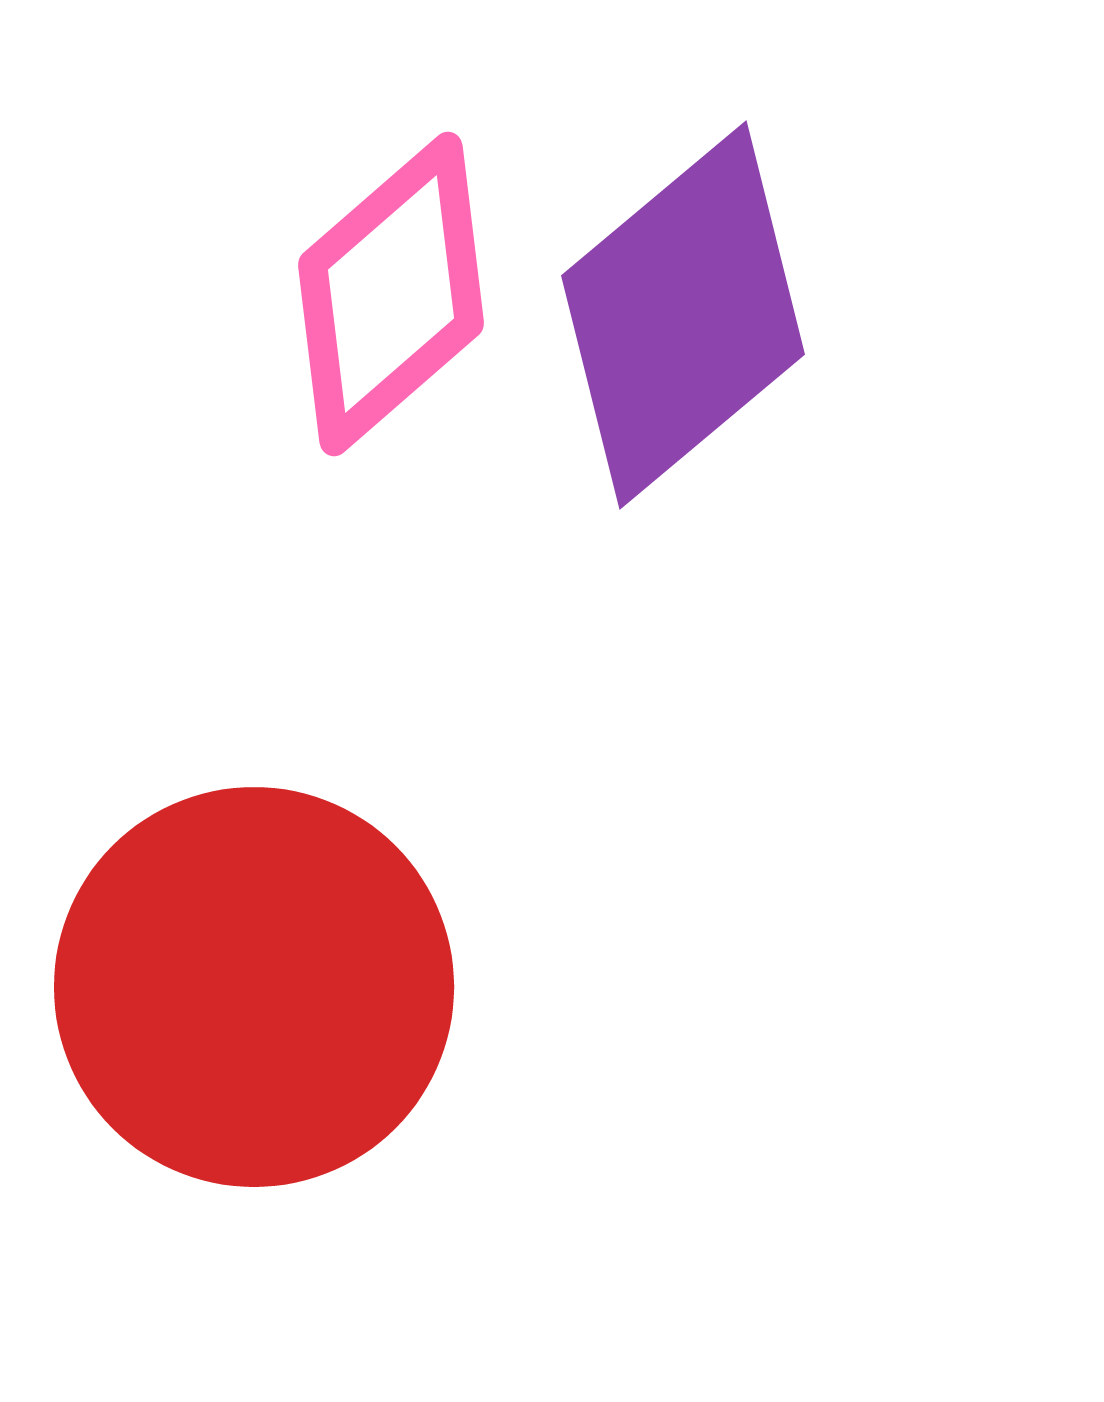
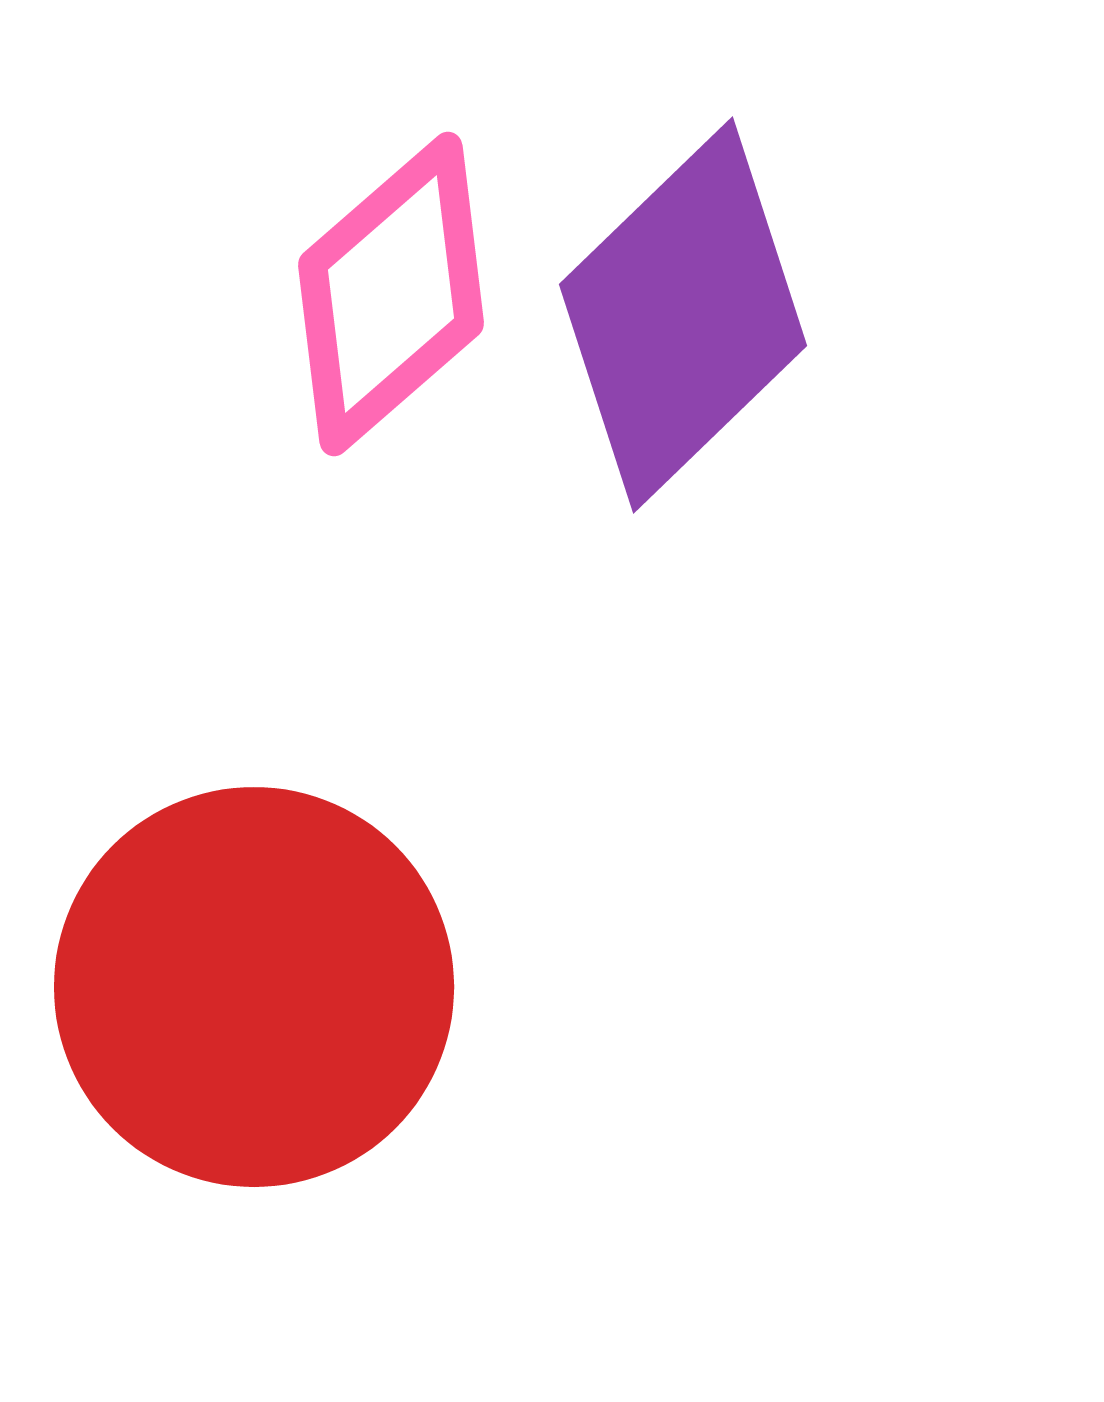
purple diamond: rotated 4 degrees counterclockwise
